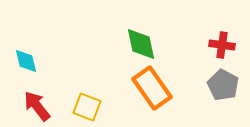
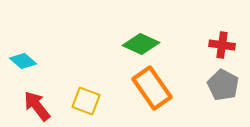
green diamond: rotated 54 degrees counterclockwise
cyan diamond: moved 3 px left; rotated 36 degrees counterclockwise
yellow square: moved 1 px left, 6 px up
